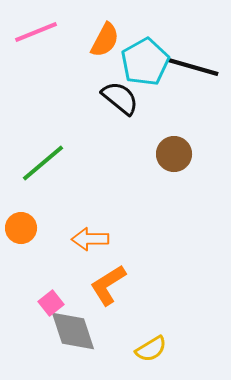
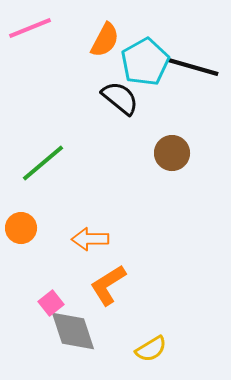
pink line: moved 6 px left, 4 px up
brown circle: moved 2 px left, 1 px up
